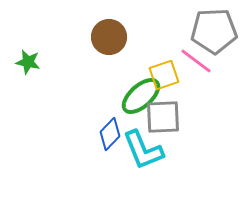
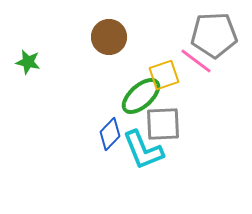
gray pentagon: moved 4 px down
gray square: moved 7 px down
